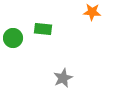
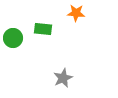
orange star: moved 16 px left, 1 px down
